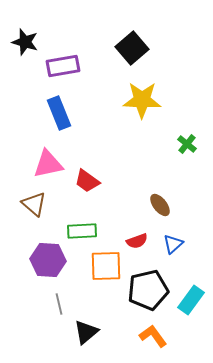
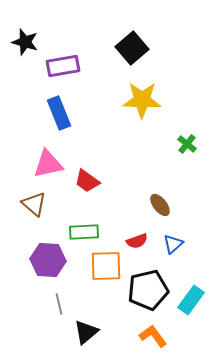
green rectangle: moved 2 px right, 1 px down
